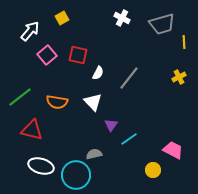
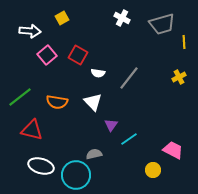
white arrow: rotated 55 degrees clockwise
red square: rotated 18 degrees clockwise
white semicircle: rotated 72 degrees clockwise
